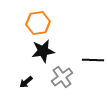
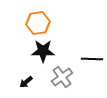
black star: rotated 10 degrees clockwise
black line: moved 1 px left, 1 px up
